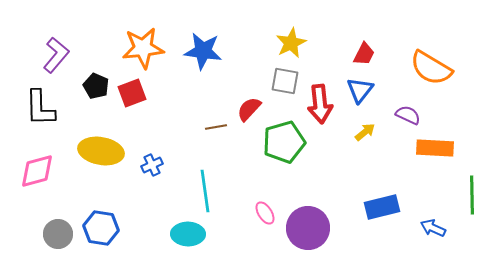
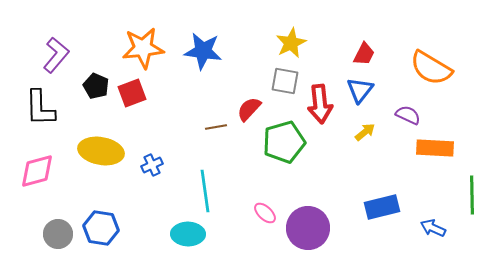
pink ellipse: rotated 15 degrees counterclockwise
